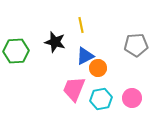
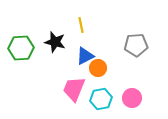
green hexagon: moved 5 px right, 3 px up
